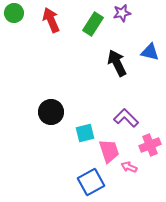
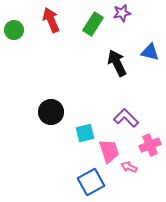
green circle: moved 17 px down
